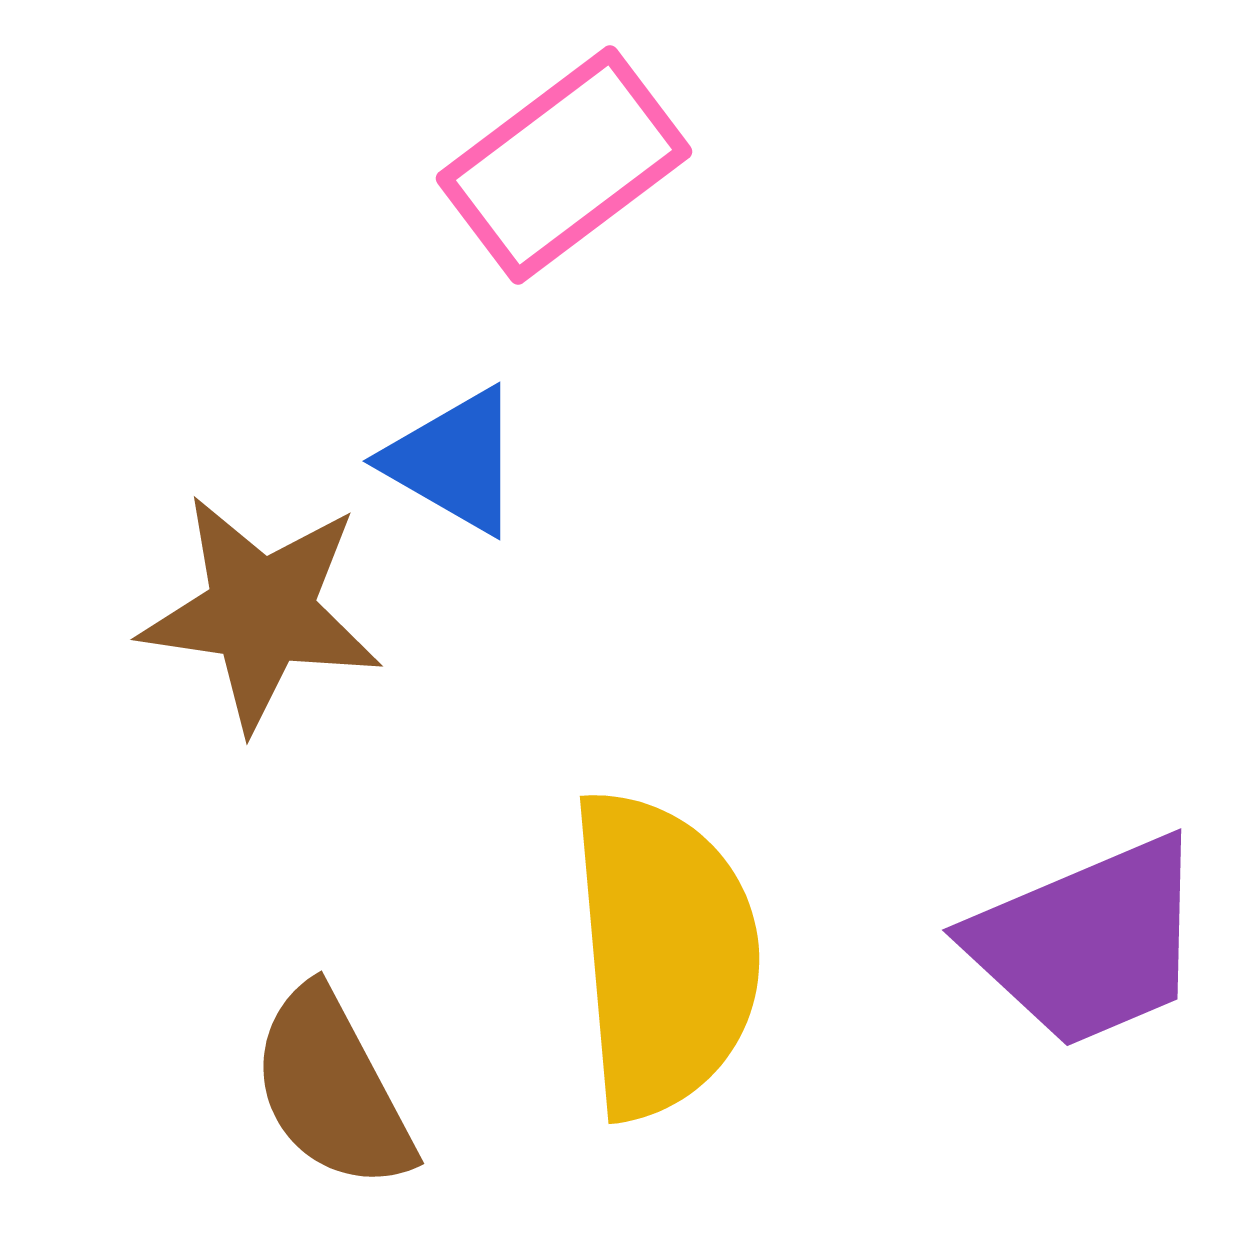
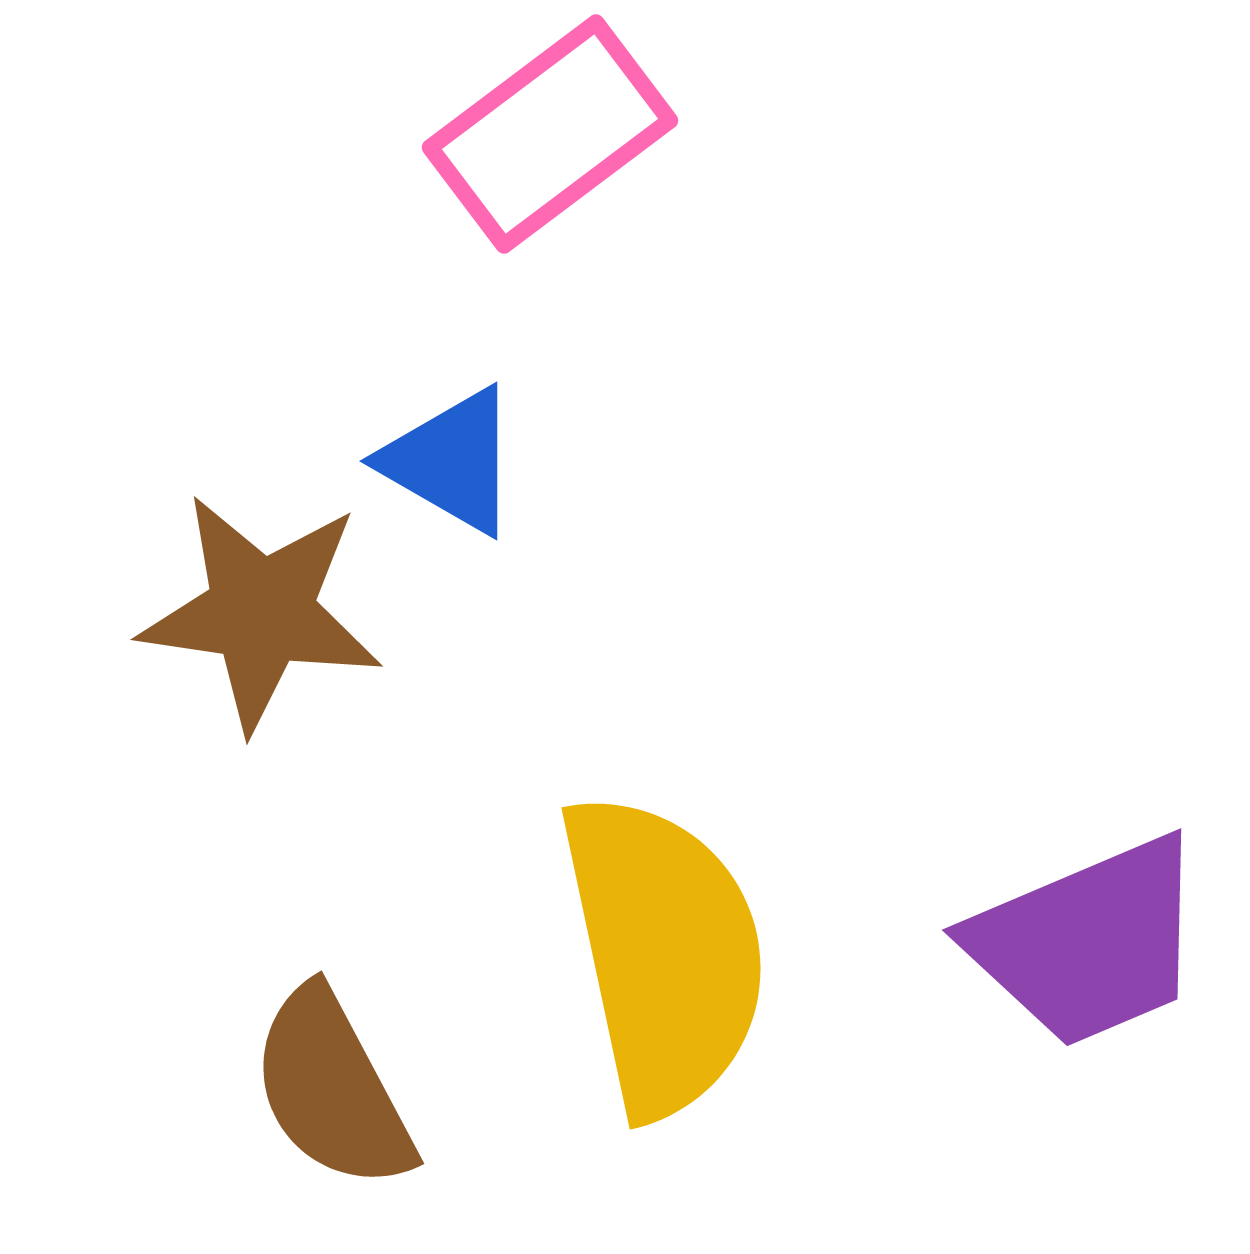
pink rectangle: moved 14 px left, 31 px up
blue triangle: moved 3 px left
yellow semicircle: rotated 7 degrees counterclockwise
